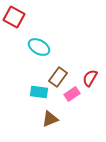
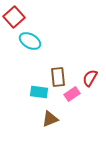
red square: rotated 20 degrees clockwise
cyan ellipse: moved 9 px left, 6 px up
brown rectangle: rotated 42 degrees counterclockwise
